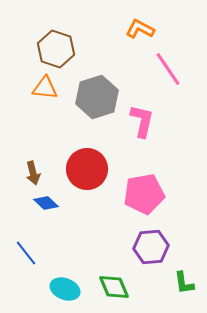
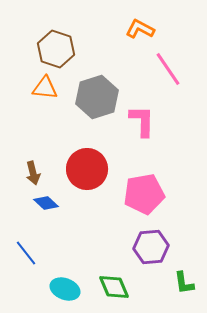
pink L-shape: rotated 12 degrees counterclockwise
